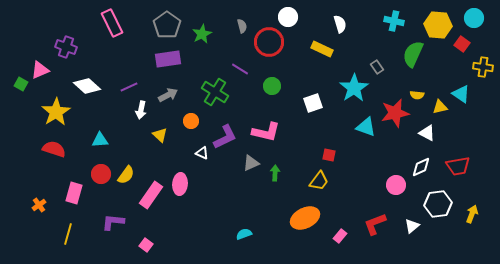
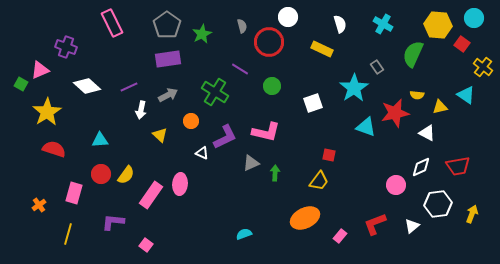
cyan cross at (394, 21): moved 11 px left, 3 px down; rotated 18 degrees clockwise
yellow cross at (483, 67): rotated 30 degrees clockwise
cyan triangle at (461, 94): moved 5 px right, 1 px down
yellow star at (56, 112): moved 9 px left
